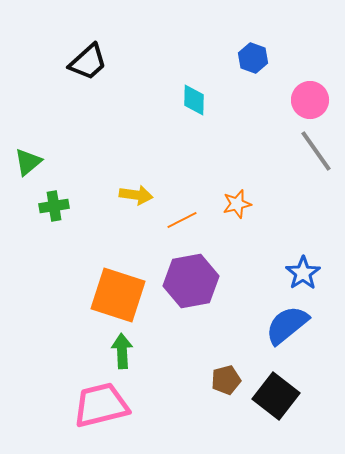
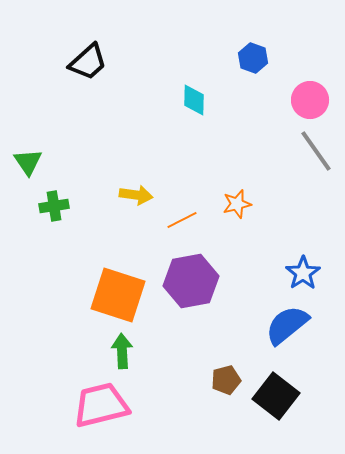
green triangle: rotated 24 degrees counterclockwise
